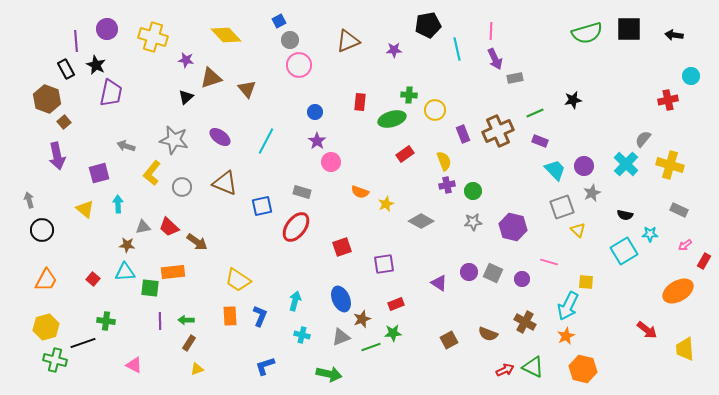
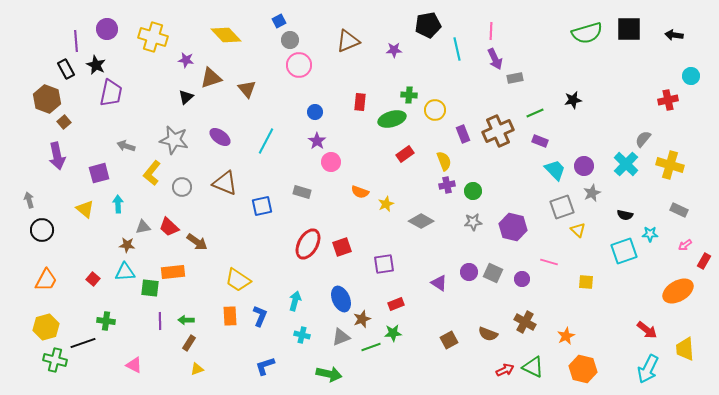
red ellipse at (296, 227): moved 12 px right, 17 px down; rotated 8 degrees counterclockwise
cyan square at (624, 251): rotated 12 degrees clockwise
cyan arrow at (568, 306): moved 80 px right, 63 px down
